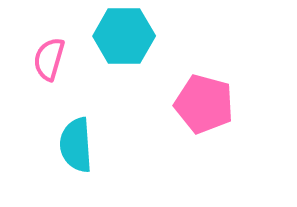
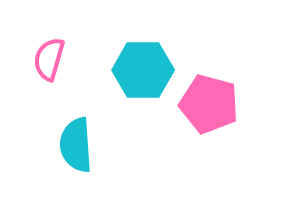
cyan hexagon: moved 19 px right, 34 px down
pink pentagon: moved 5 px right
